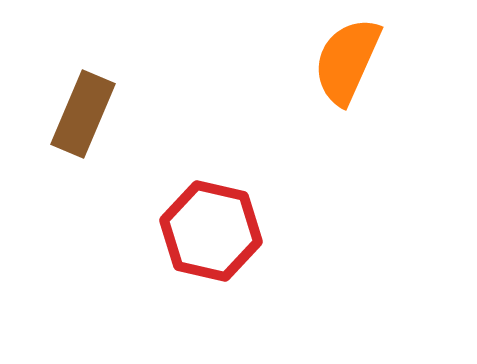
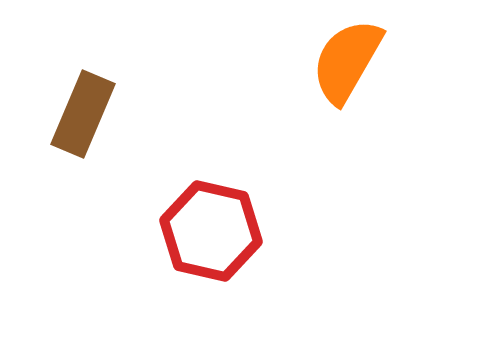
orange semicircle: rotated 6 degrees clockwise
